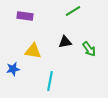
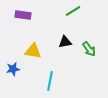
purple rectangle: moved 2 px left, 1 px up
